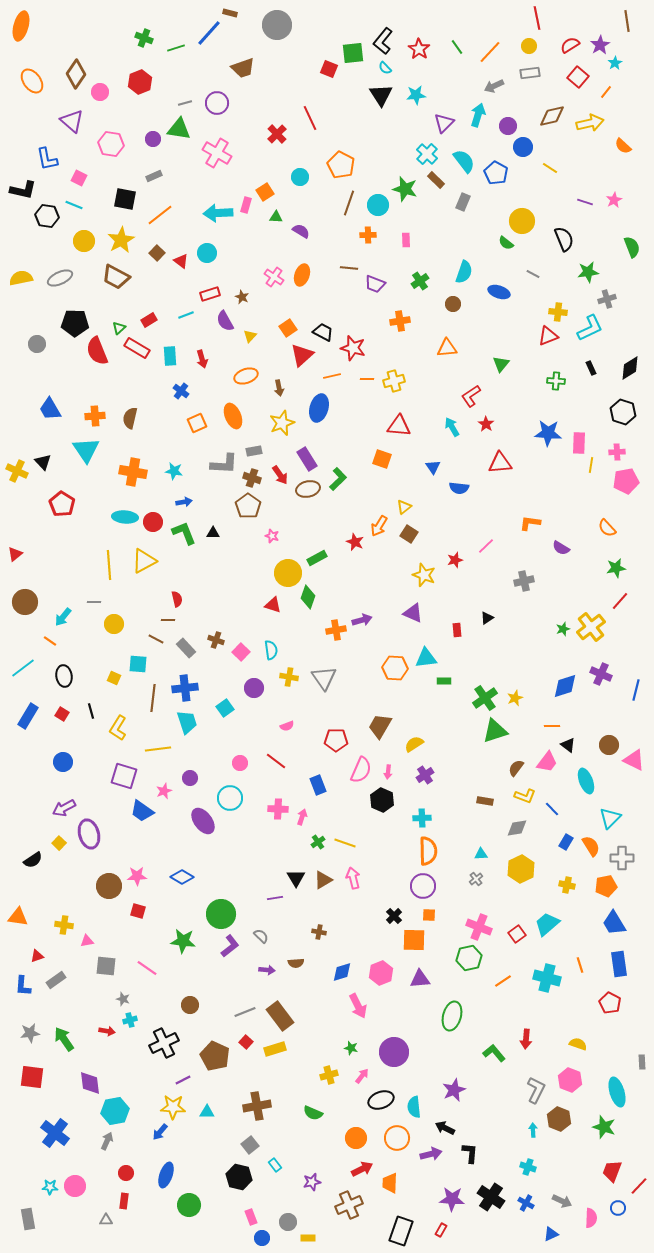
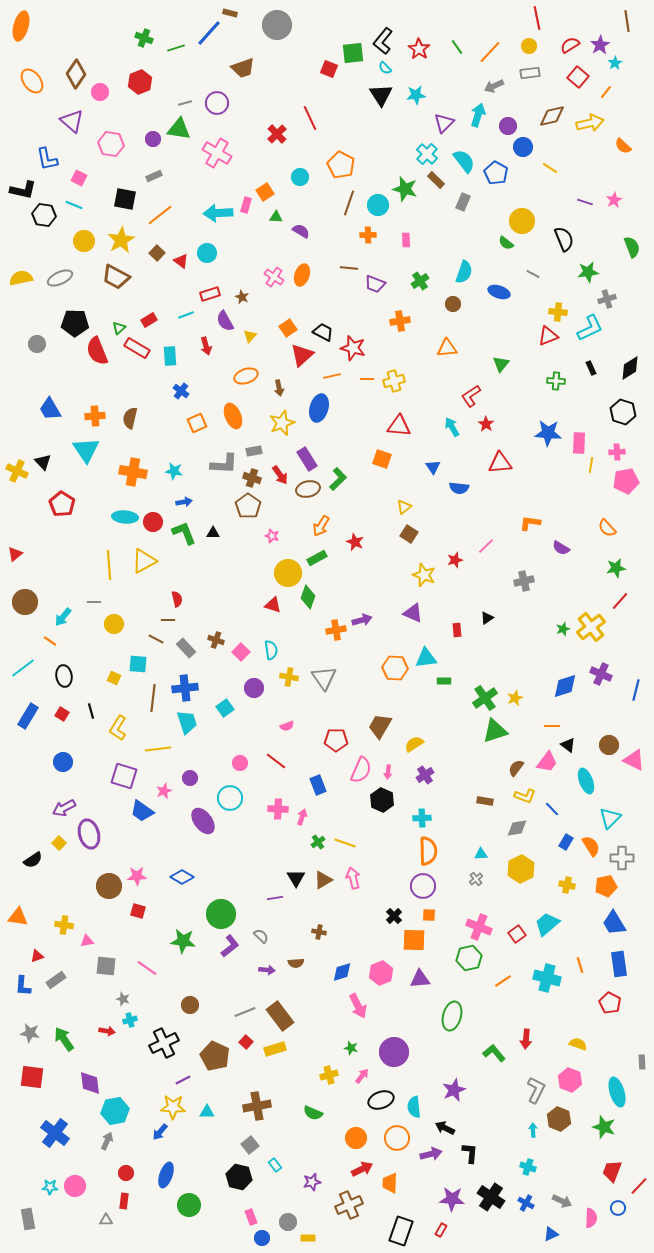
black hexagon at (47, 216): moved 3 px left, 1 px up
red arrow at (202, 359): moved 4 px right, 13 px up
orange arrow at (379, 526): moved 58 px left
gray star at (30, 1033): rotated 18 degrees clockwise
